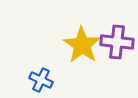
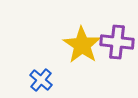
blue cross: rotated 15 degrees clockwise
